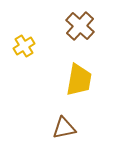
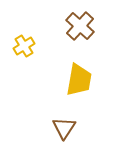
brown triangle: rotated 45 degrees counterclockwise
